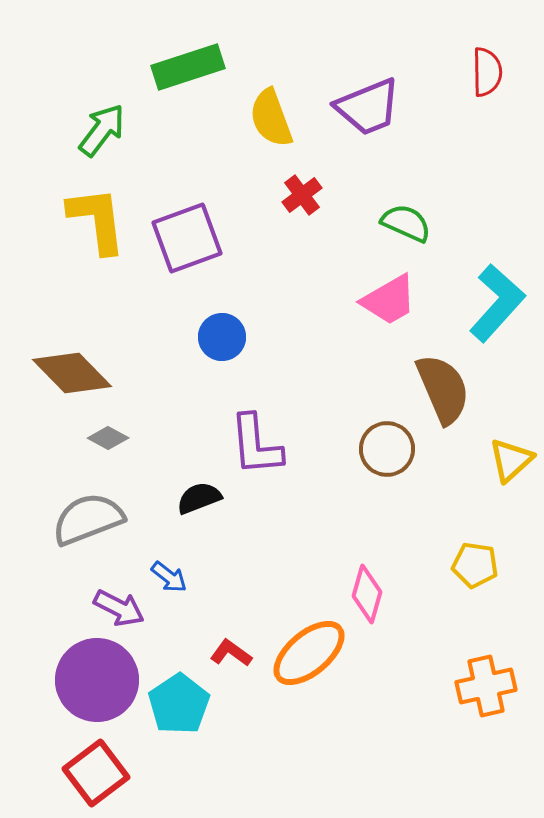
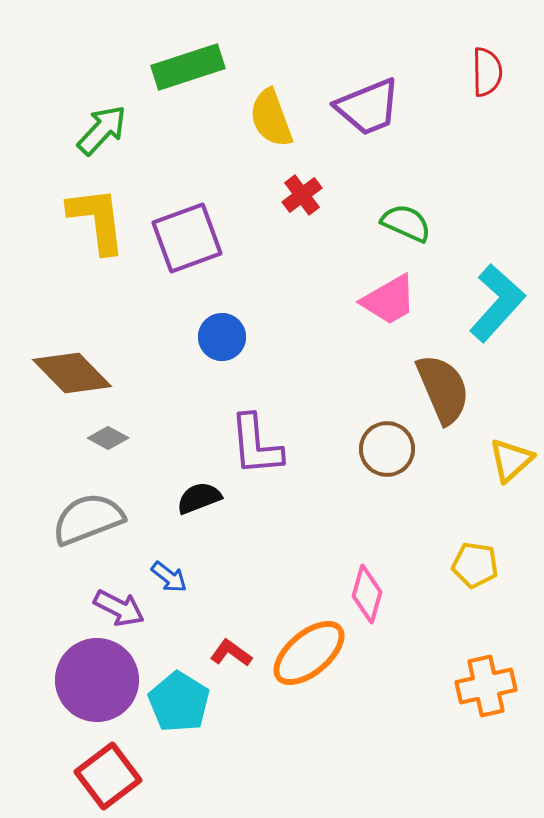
green arrow: rotated 6 degrees clockwise
cyan pentagon: moved 2 px up; rotated 6 degrees counterclockwise
red square: moved 12 px right, 3 px down
